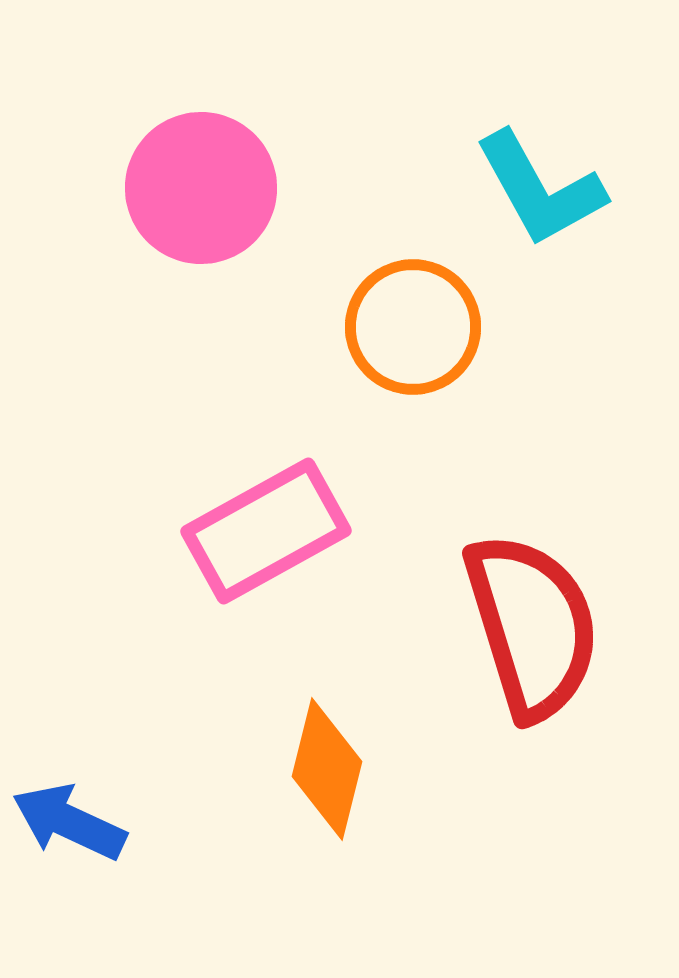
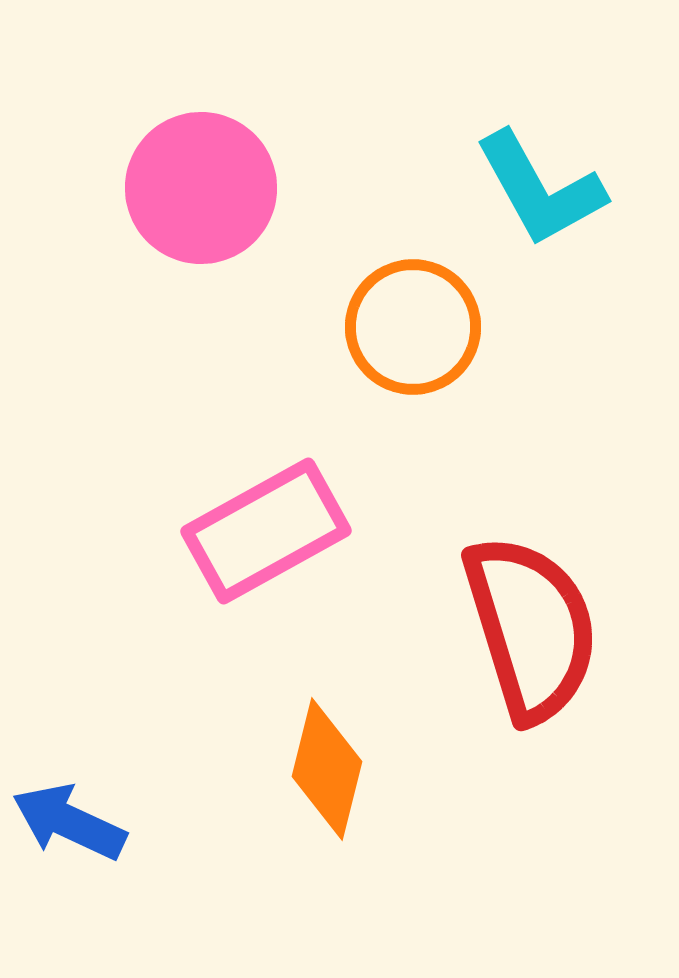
red semicircle: moved 1 px left, 2 px down
